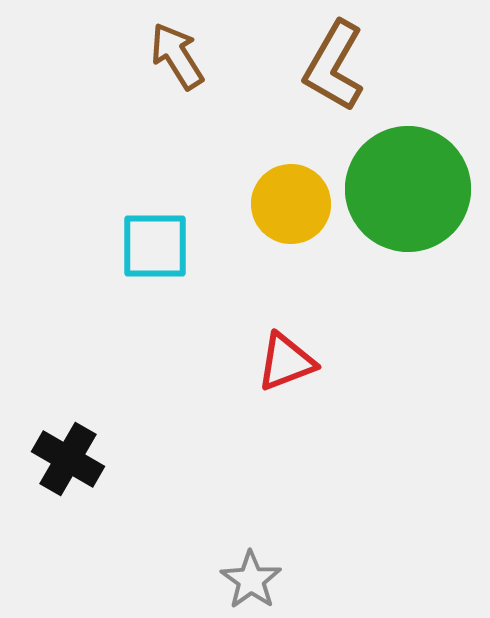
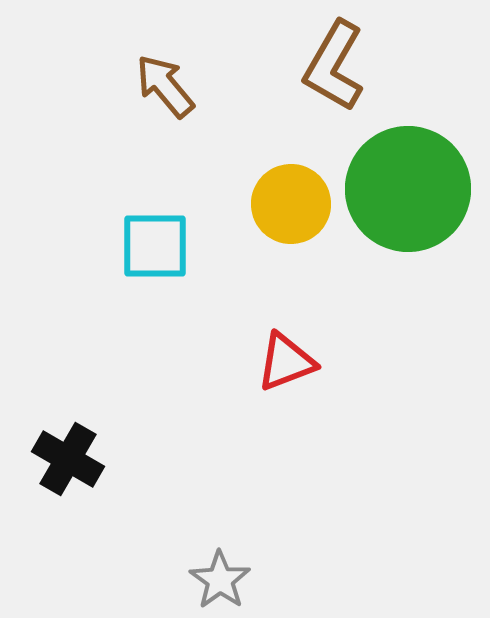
brown arrow: moved 12 px left, 30 px down; rotated 8 degrees counterclockwise
gray star: moved 31 px left
